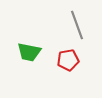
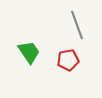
green trapezoid: rotated 135 degrees counterclockwise
